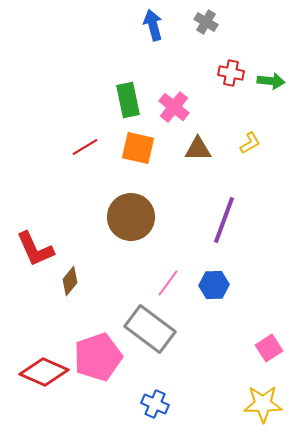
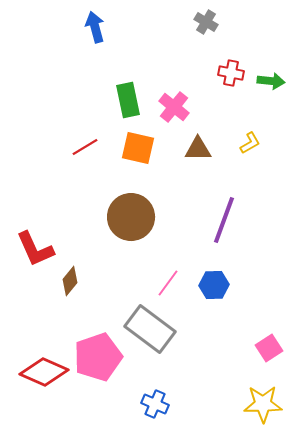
blue arrow: moved 58 px left, 2 px down
